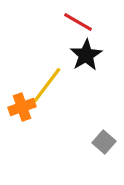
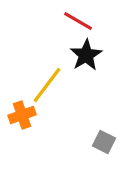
red line: moved 1 px up
orange cross: moved 8 px down
gray square: rotated 15 degrees counterclockwise
